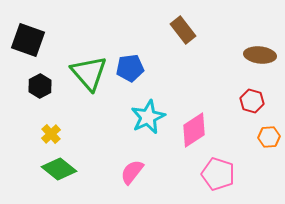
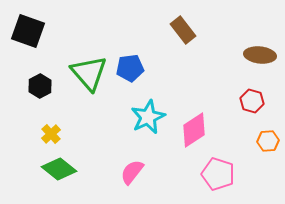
black square: moved 9 px up
orange hexagon: moved 1 px left, 4 px down
